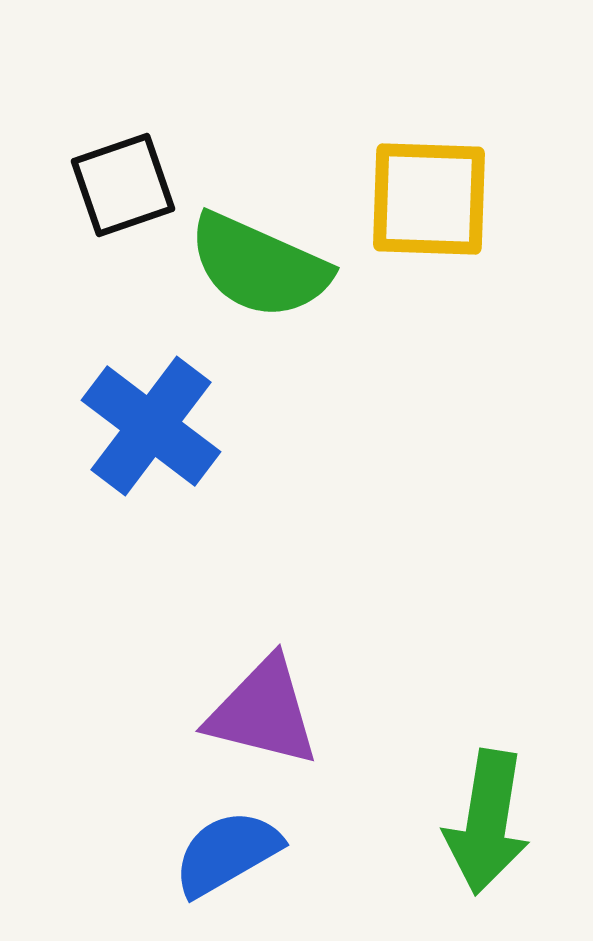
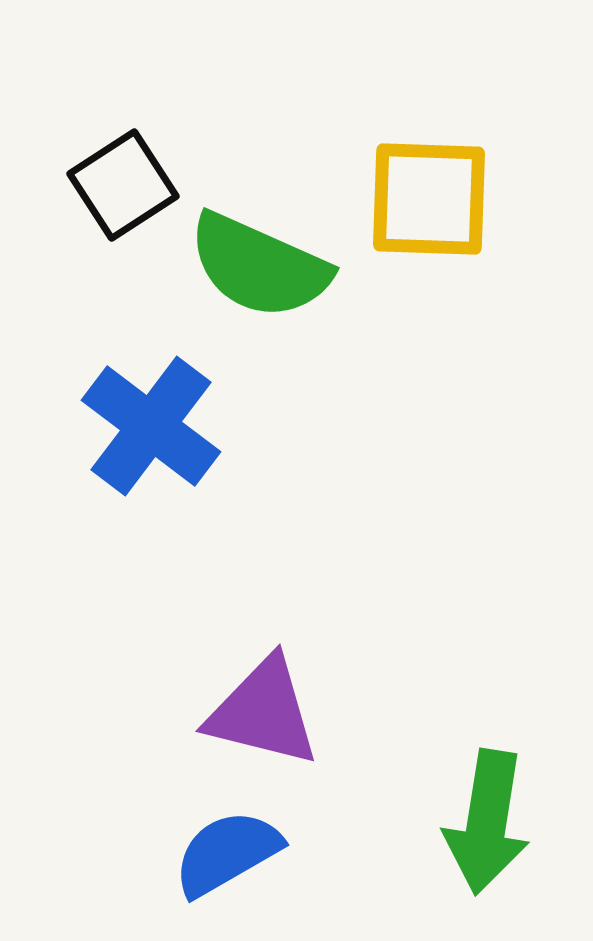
black square: rotated 14 degrees counterclockwise
